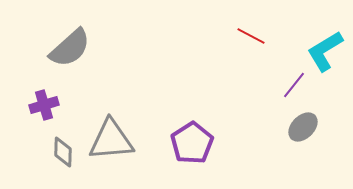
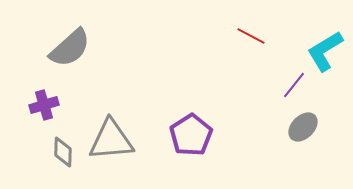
purple pentagon: moved 1 px left, 8 px up
